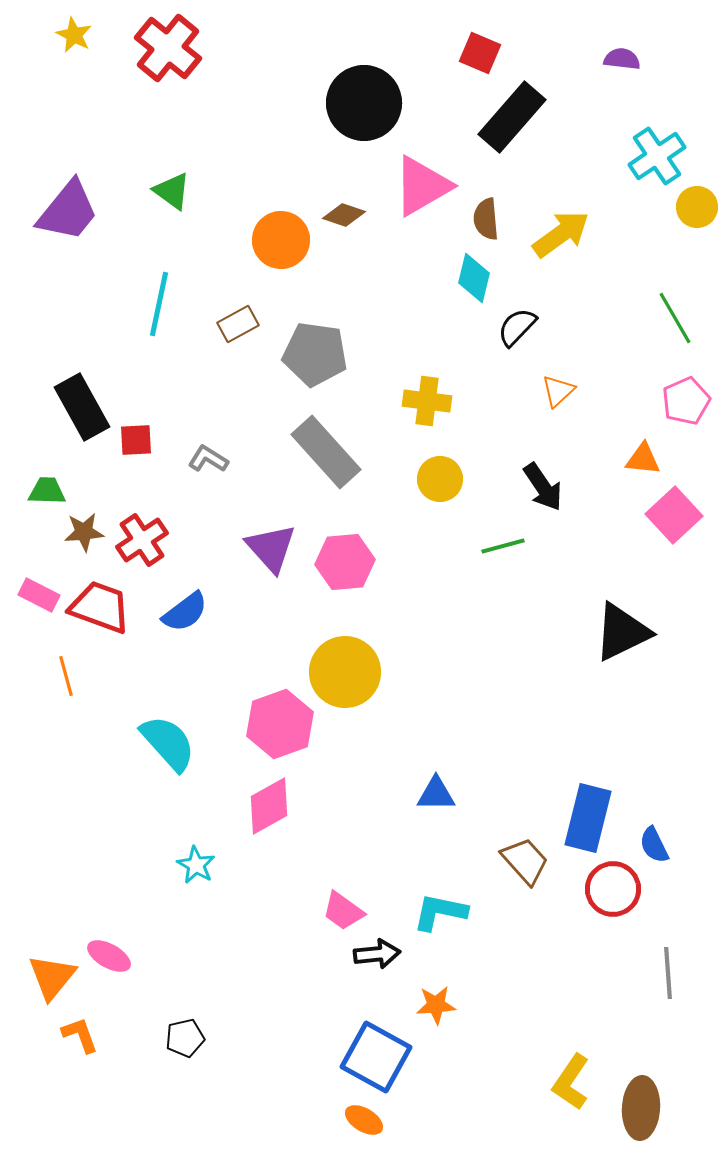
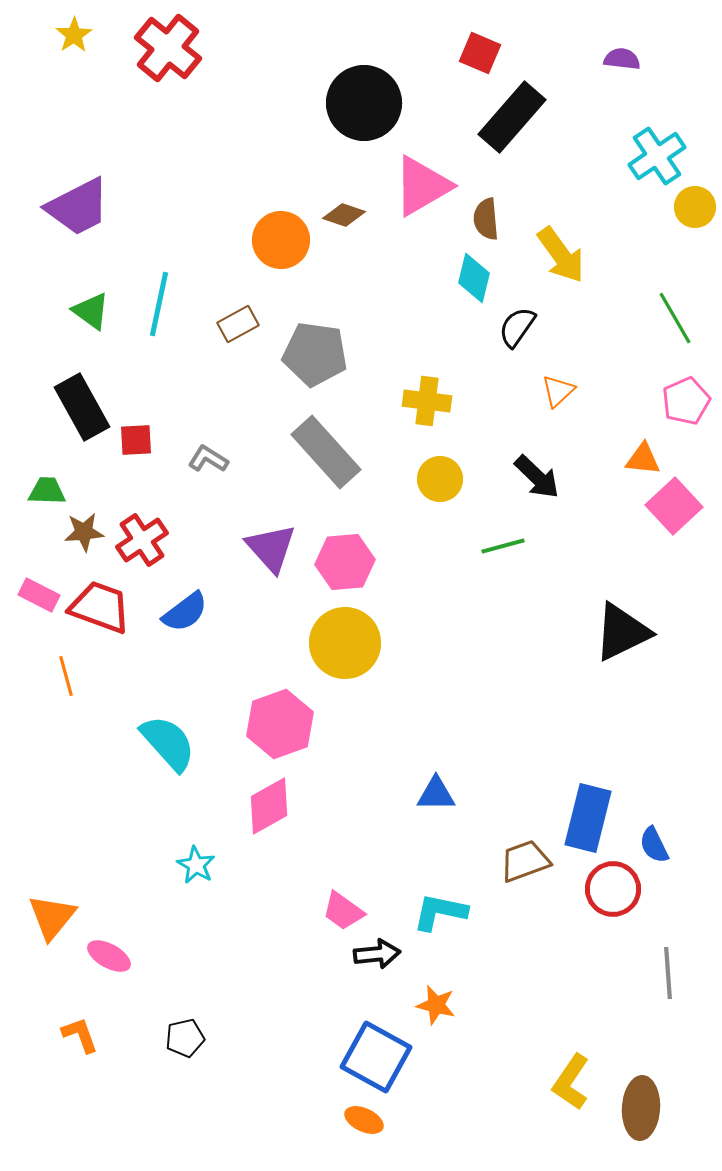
yellow star at (74, 35): rotated 12 degrees clockwise
green triangle at (172, 191): moved 81 px left, 120 px down
yellow circle at (697, 207): moved 2 px left
purple trapezoid at (68, 211): moved 10 px right, 4 px up; rotated 24 degrees clockwise
yellow arrow at (561, 234): moved 21 px down; rotated 90 degrees clockwise
black semicircle at (517, 327): rotated 9 degrees counterclockwise
black arrow at (543, 487): moved 6 px left, 10 px up; rotated 12 degrees counterclockwise
pink square at (674, 515): moved 9 px up
yellow circle at (345, 672): moved 29 px up
brown trapezoid at (525, 861): rotated 68 degrees counterclockwise
orange triangle at (52, 977): moved 60 px up
orange star at (436, 1005): rotated 18 degrees clockwise
orange ellipse at (364, 1120): rotated 6 degrees counterclockwise
